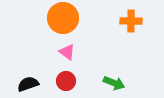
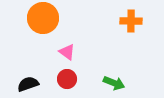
orange circle: moved 20 px left
red circle: moved 1 px right, 2 px up
